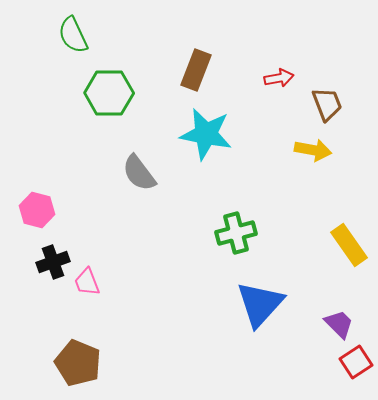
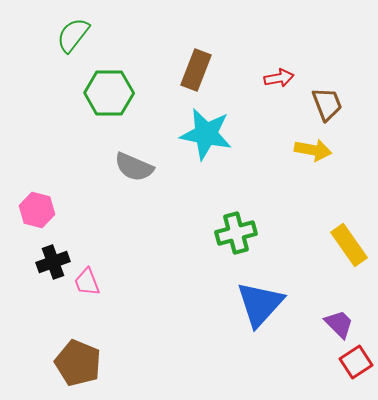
green semicircle: rotated 63 degrees clockwise
gray semicircle: moved 5 px left, 6 px up; rotated 30 degrees counterclockwise
